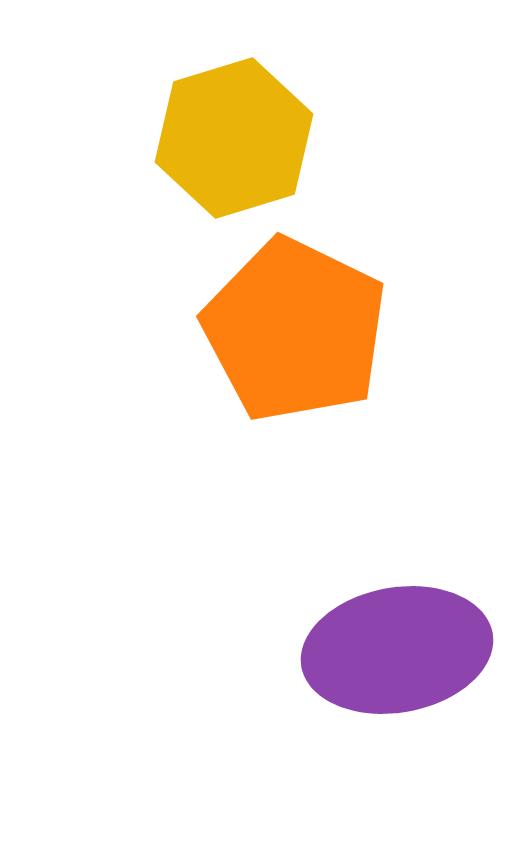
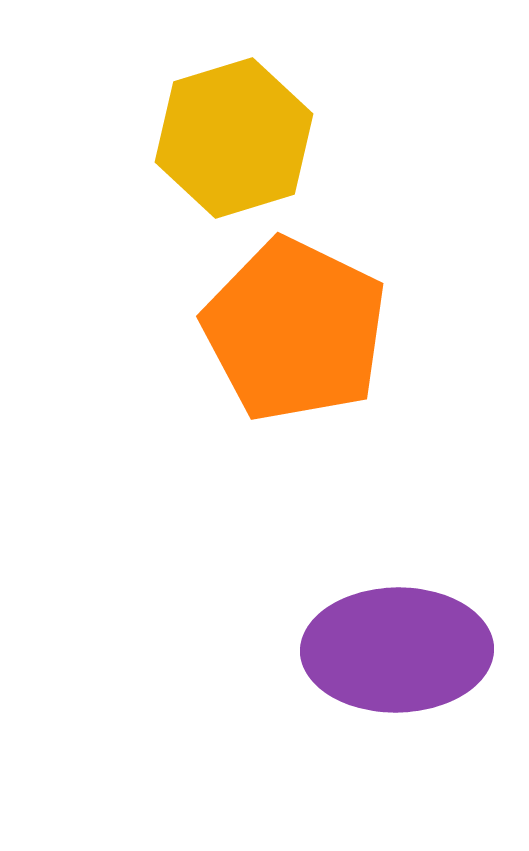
purple ellipse: rotated 9 degrees clockwise
